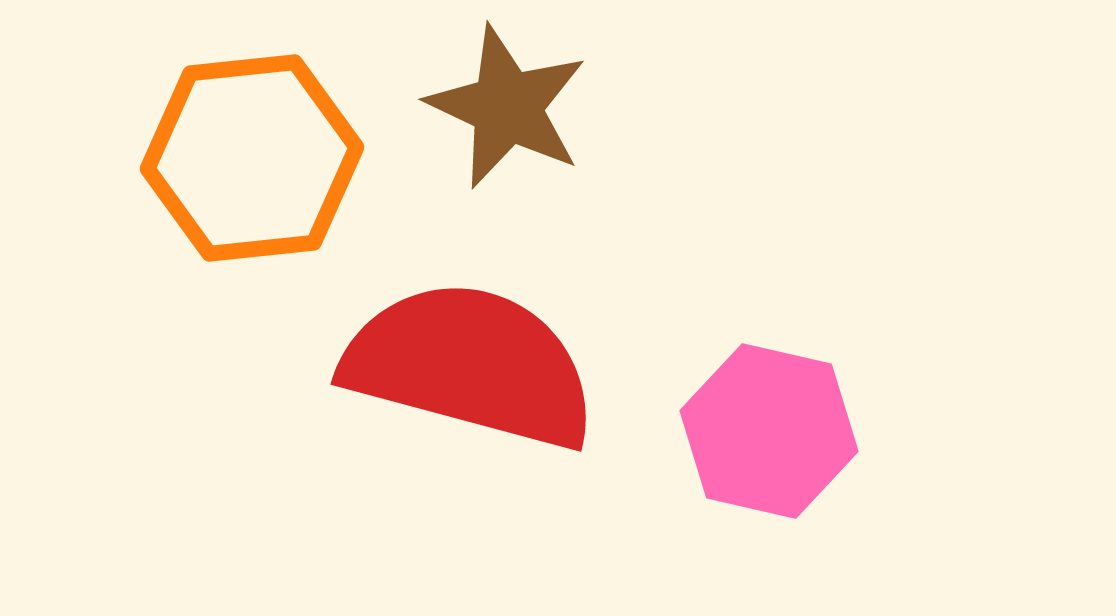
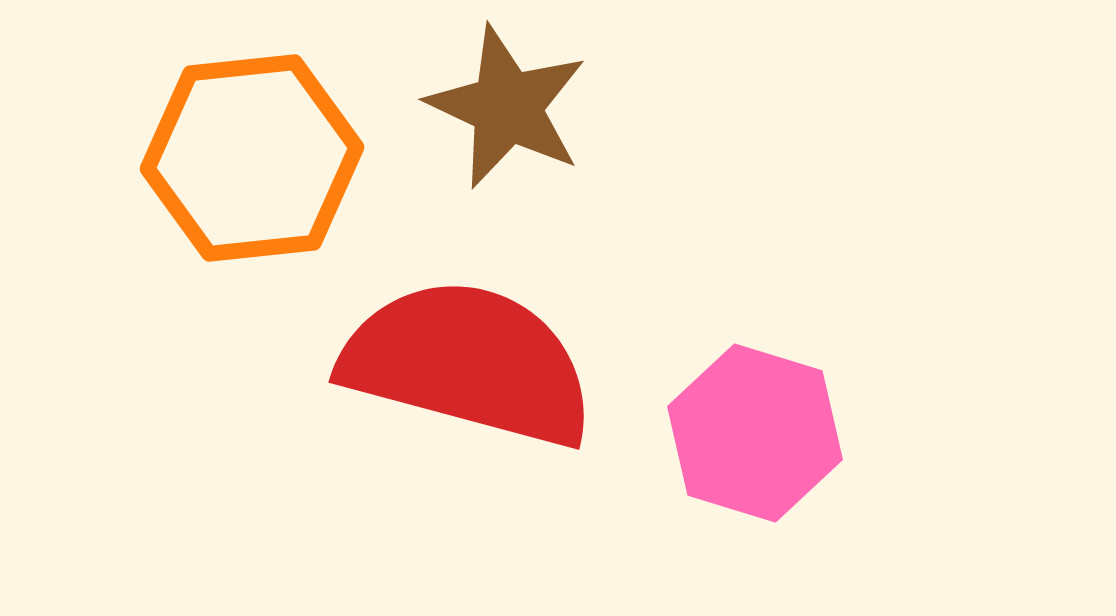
red semicircle: moved 2 px left, 2 px up
pink hexagon: moved 14 px left, 2 px down; rotated 4 degrees clockwise
